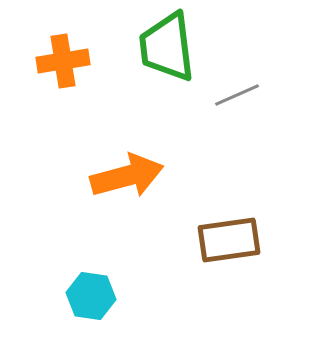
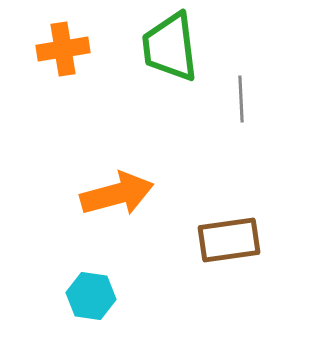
green trapezoid: moved 3 px right
orange cross: moved 12 px up
gray line: moved 4 px right, 4 px down; rotated 69 degrees counterclockwise
orange arrow: moved 10 px left, 18 px down
